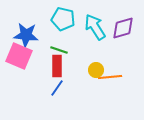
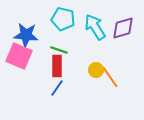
orange line: rotated 60 degrees clockwise
